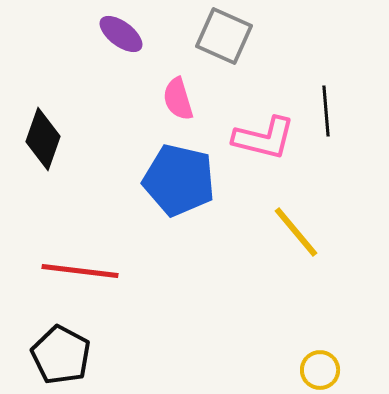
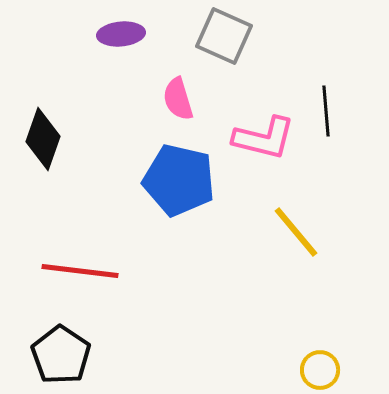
purple ellipse: rotated 42 degrees counterclockwise
black pentagon: rotated 6 degrees clockwise
